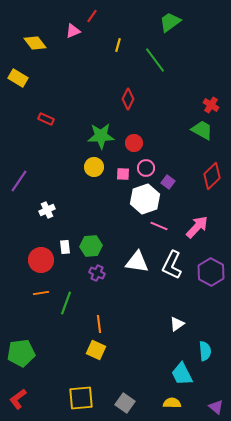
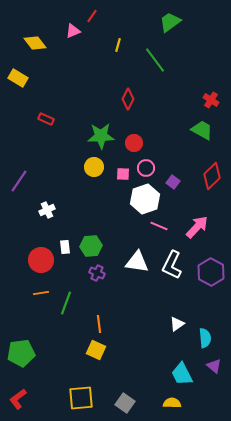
red cross at (211, 105): moved 5 px up
purple square at (168, 182): moved 5 px right
cyan semicircle at (205, 351): moved 13 px up
purple triangle at (216, 407): moved 2 px left, 41 px up
